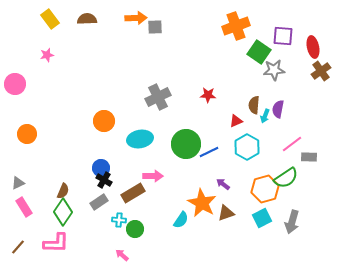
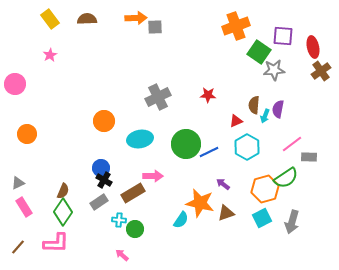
pink star at (47, 55): moved 3 px right; rotated 16 degrees counterclockwise
orange star at (202, 203): moved 2 px left; rotated 16 degrees counterclockwise
